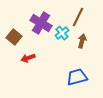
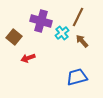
purple cross: moved 2 px up; rotated 15 degrees counterclockwise
brown arrow: rotated 56 degrees counterclockwise
